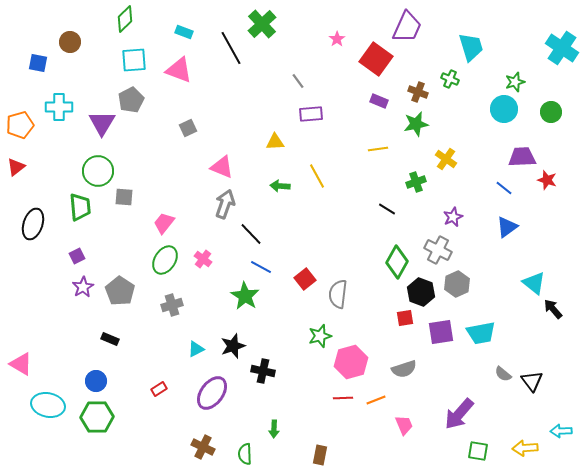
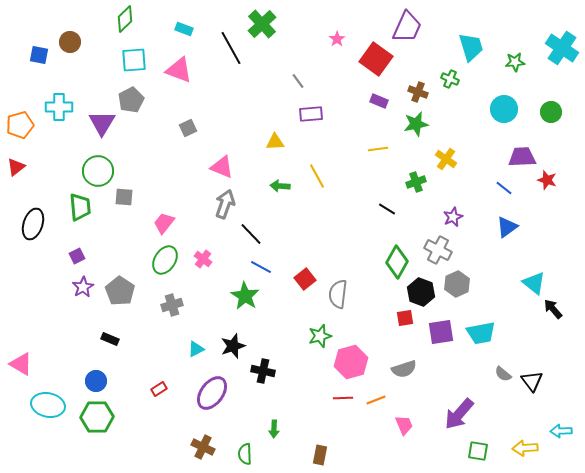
cyan rectangle at (184, 32): moved 3 px up
blue square at (38, 63): moved 1 px right, 8 px up
green star at (515, 82): moved 20 px up; rotated 12 degrees clockwise
